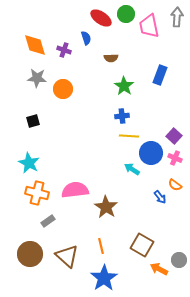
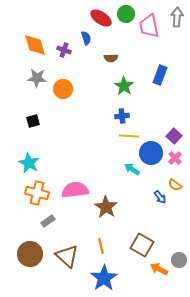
pink cross: rotated 24 degrees clockwise
